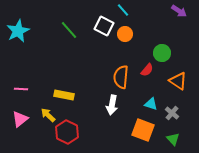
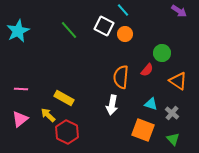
yellow rectangle: moved 3 px down; rotated 18 degrees clockwise
